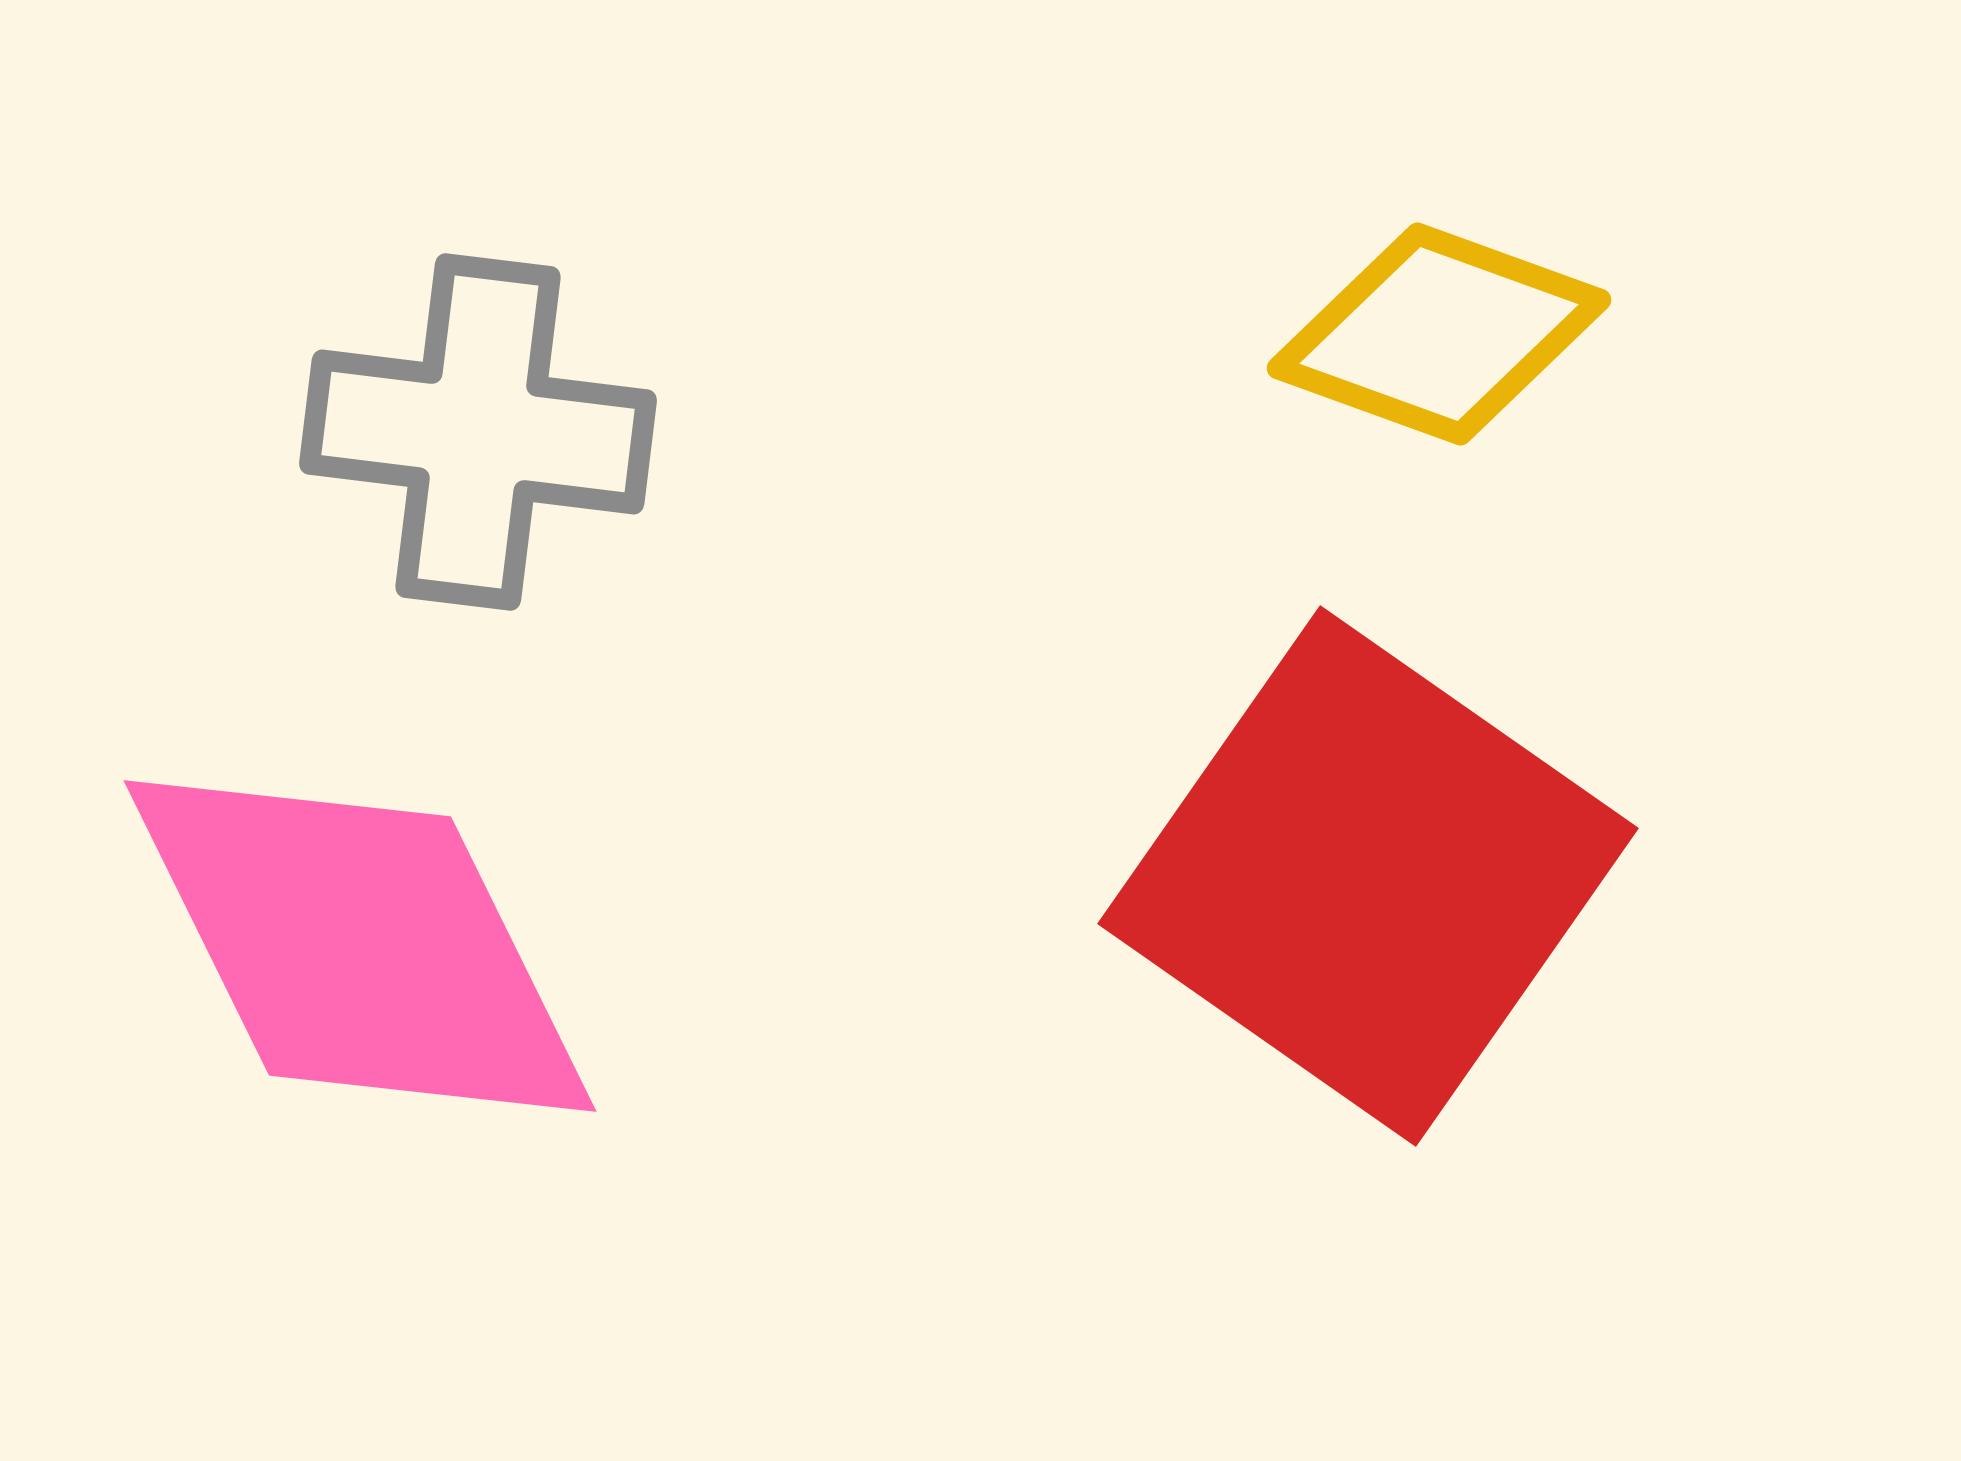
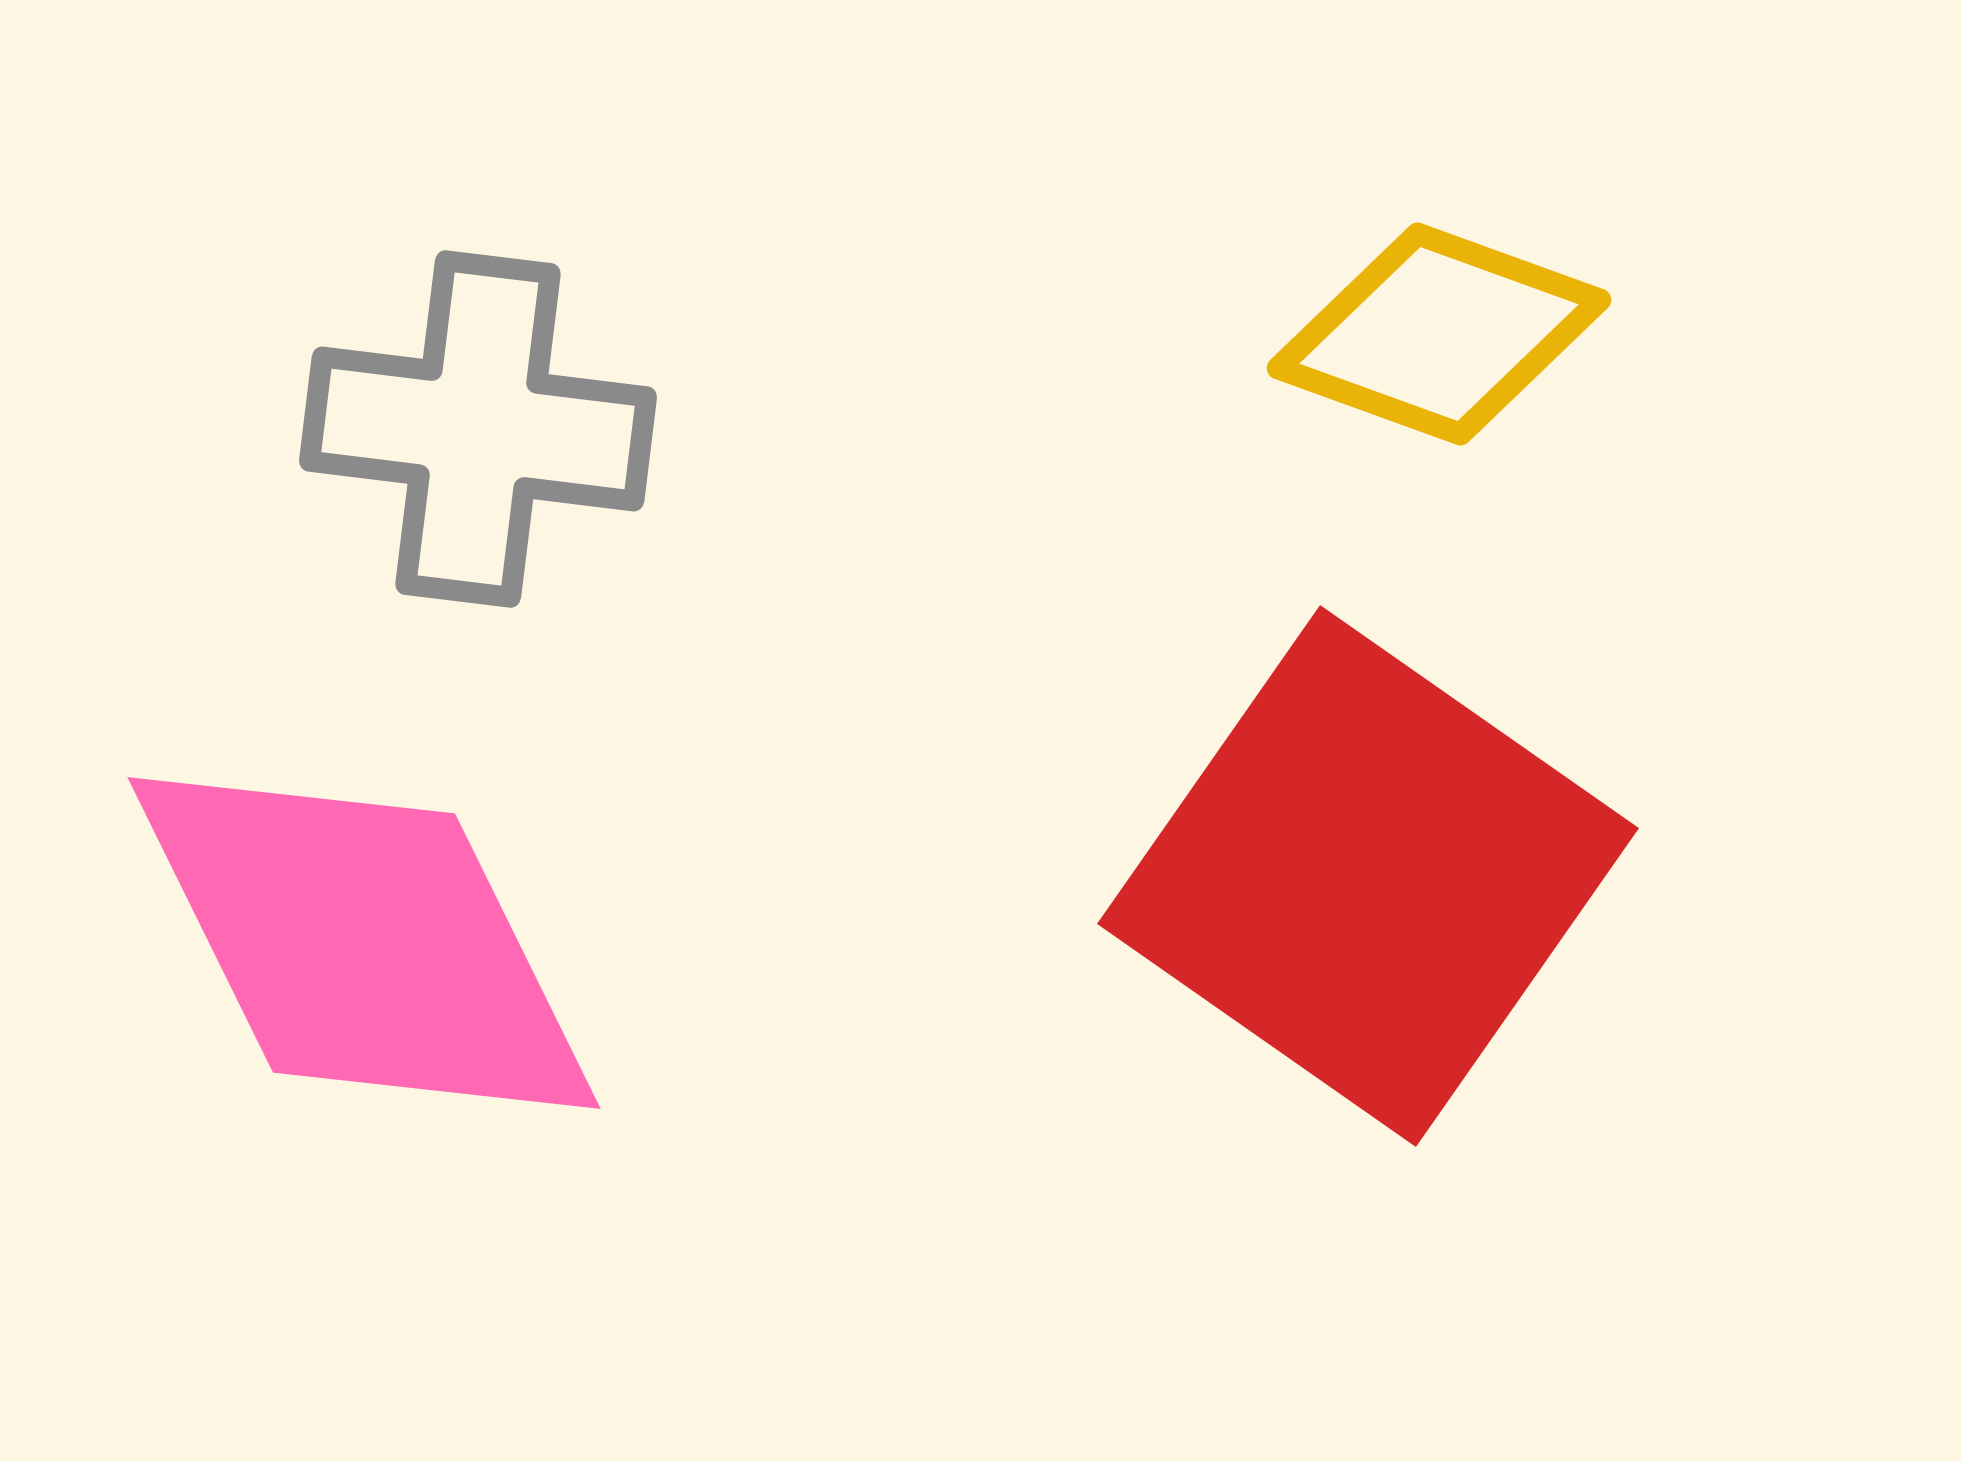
gray cross: moved 3 px up
pink diamond: moved 4 px right, 3 px up
